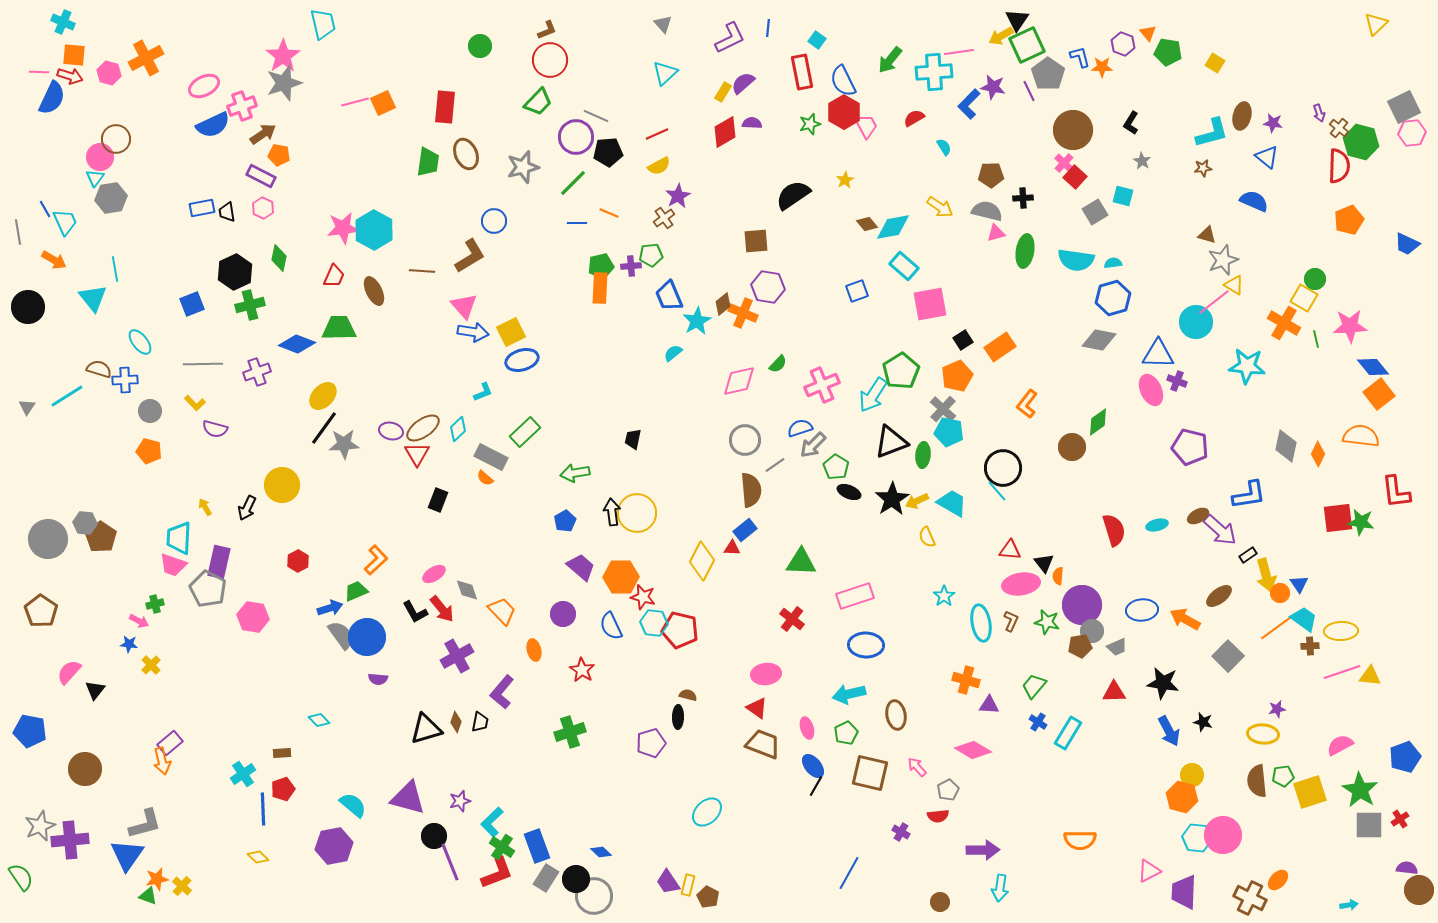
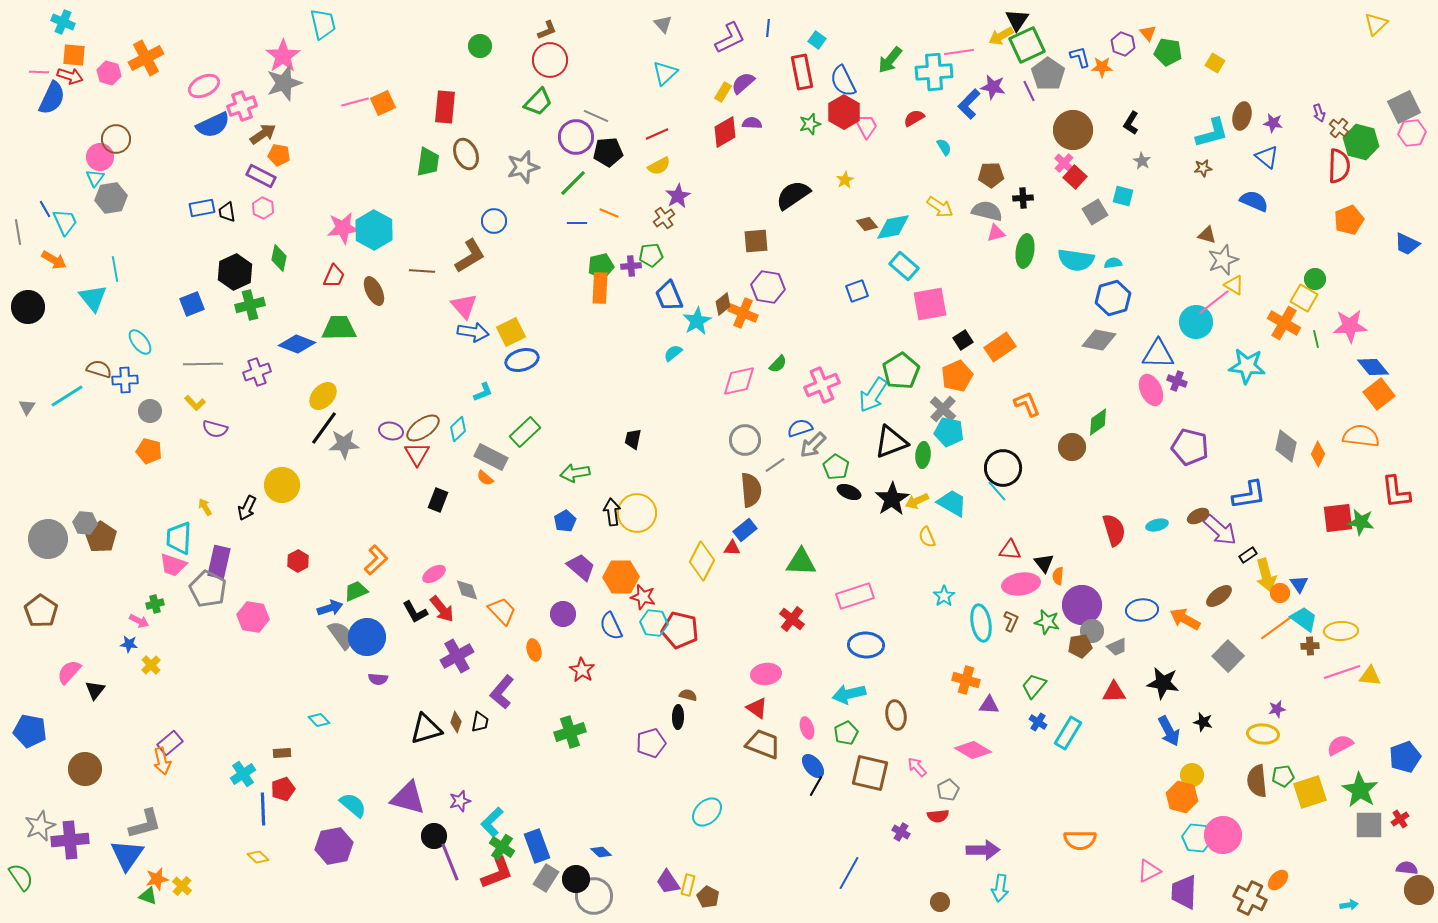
orange L-shape at (1027, 404): rotated 120 degrees clockwise
